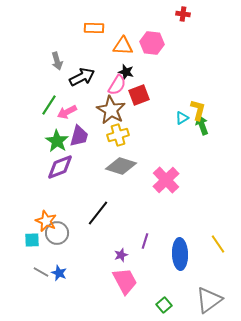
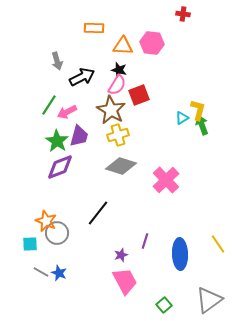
black star: moved 7 px left, 2 px up
cyan square: moved 2 px left, 4 px down
